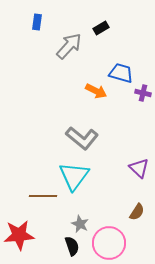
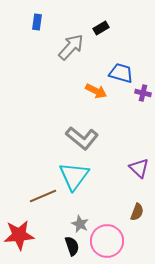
gray arrow: moved 2 px right, 1 px down
brown line: rotated 24 degrees counterclockwise
brown semicircle: rotated 12 degrees counterclockwise
pink circle: moved 2 px left, 2 px up
